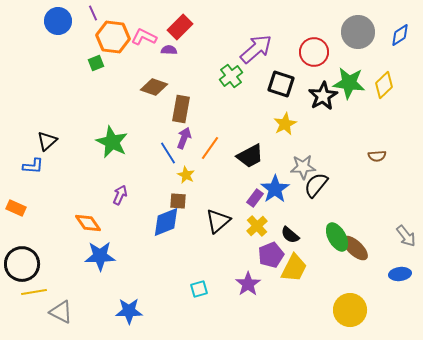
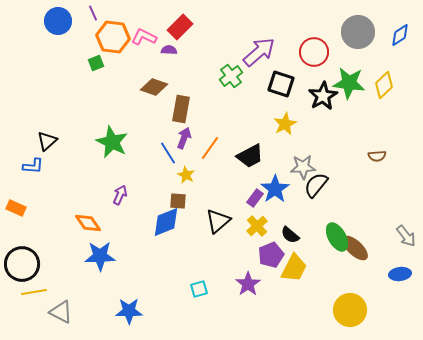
purple arrow at (256, 49): moved 3 px right, 3 px down
